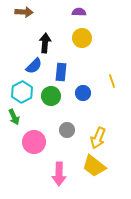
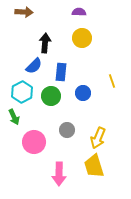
yellow trapezoid: rotated 35 degrees clockwise
